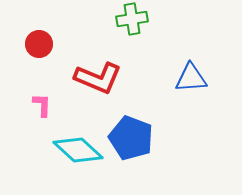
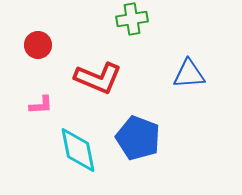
red circle: moved 1 px left, 1 px down
blue triangle: moved 2 px left, 4 px up
pink L-shape: moved 1 px left; rotated 85 degrees clockwise
blue pentagon: moved 7 px right
cyan diamond: rotated 36 degrees clockwise
